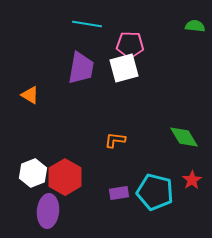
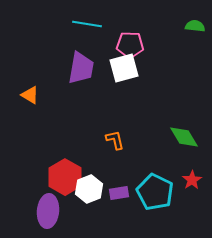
orange L-shape: rotated 70 degrees clockwise
white hexagon: moved 56 px right, 16 px down
cyan pentagon: rotated 12 degrees clockwise
